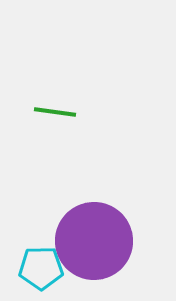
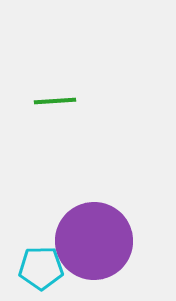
green line: moved 11 px up; rotated 12 degrees counterclockwise
